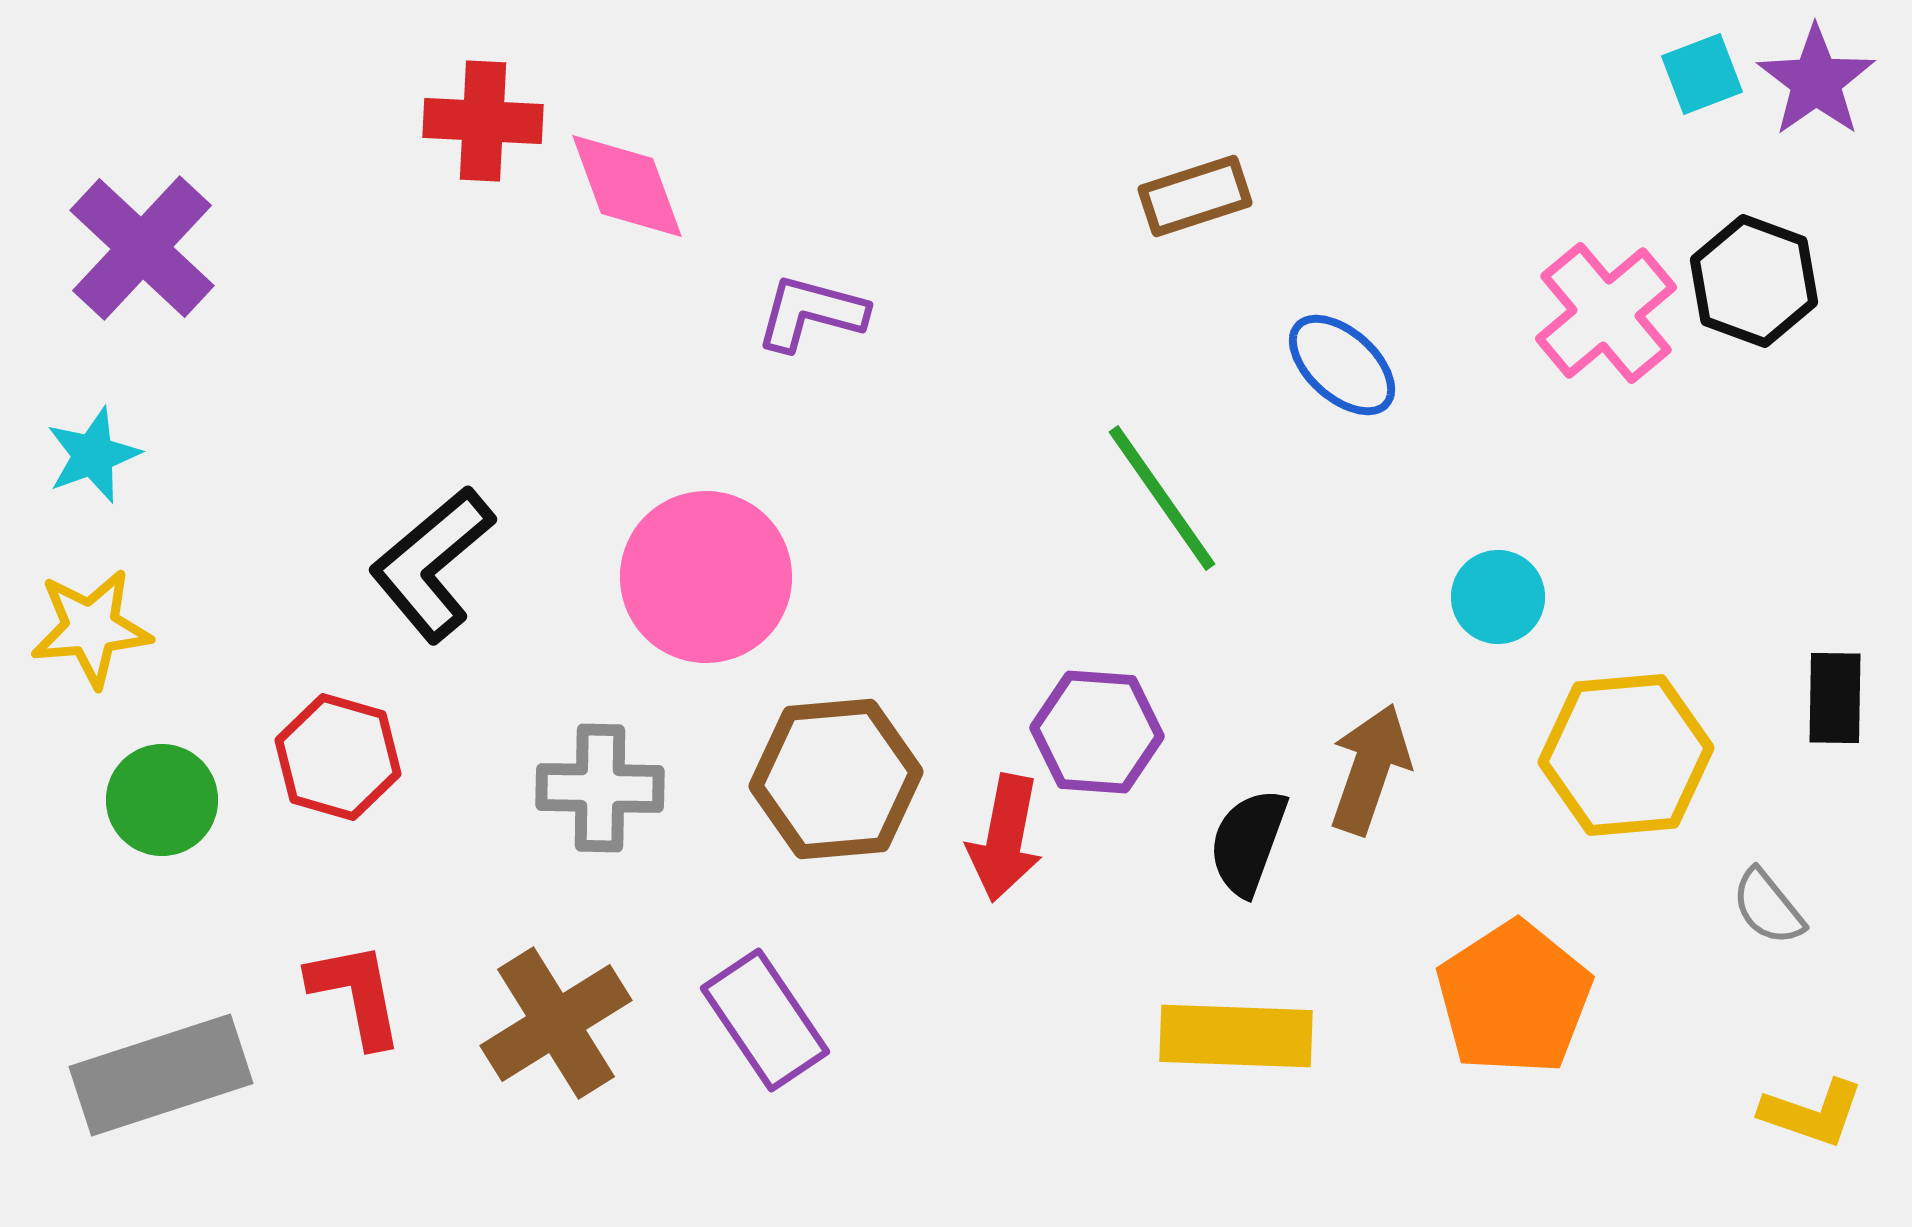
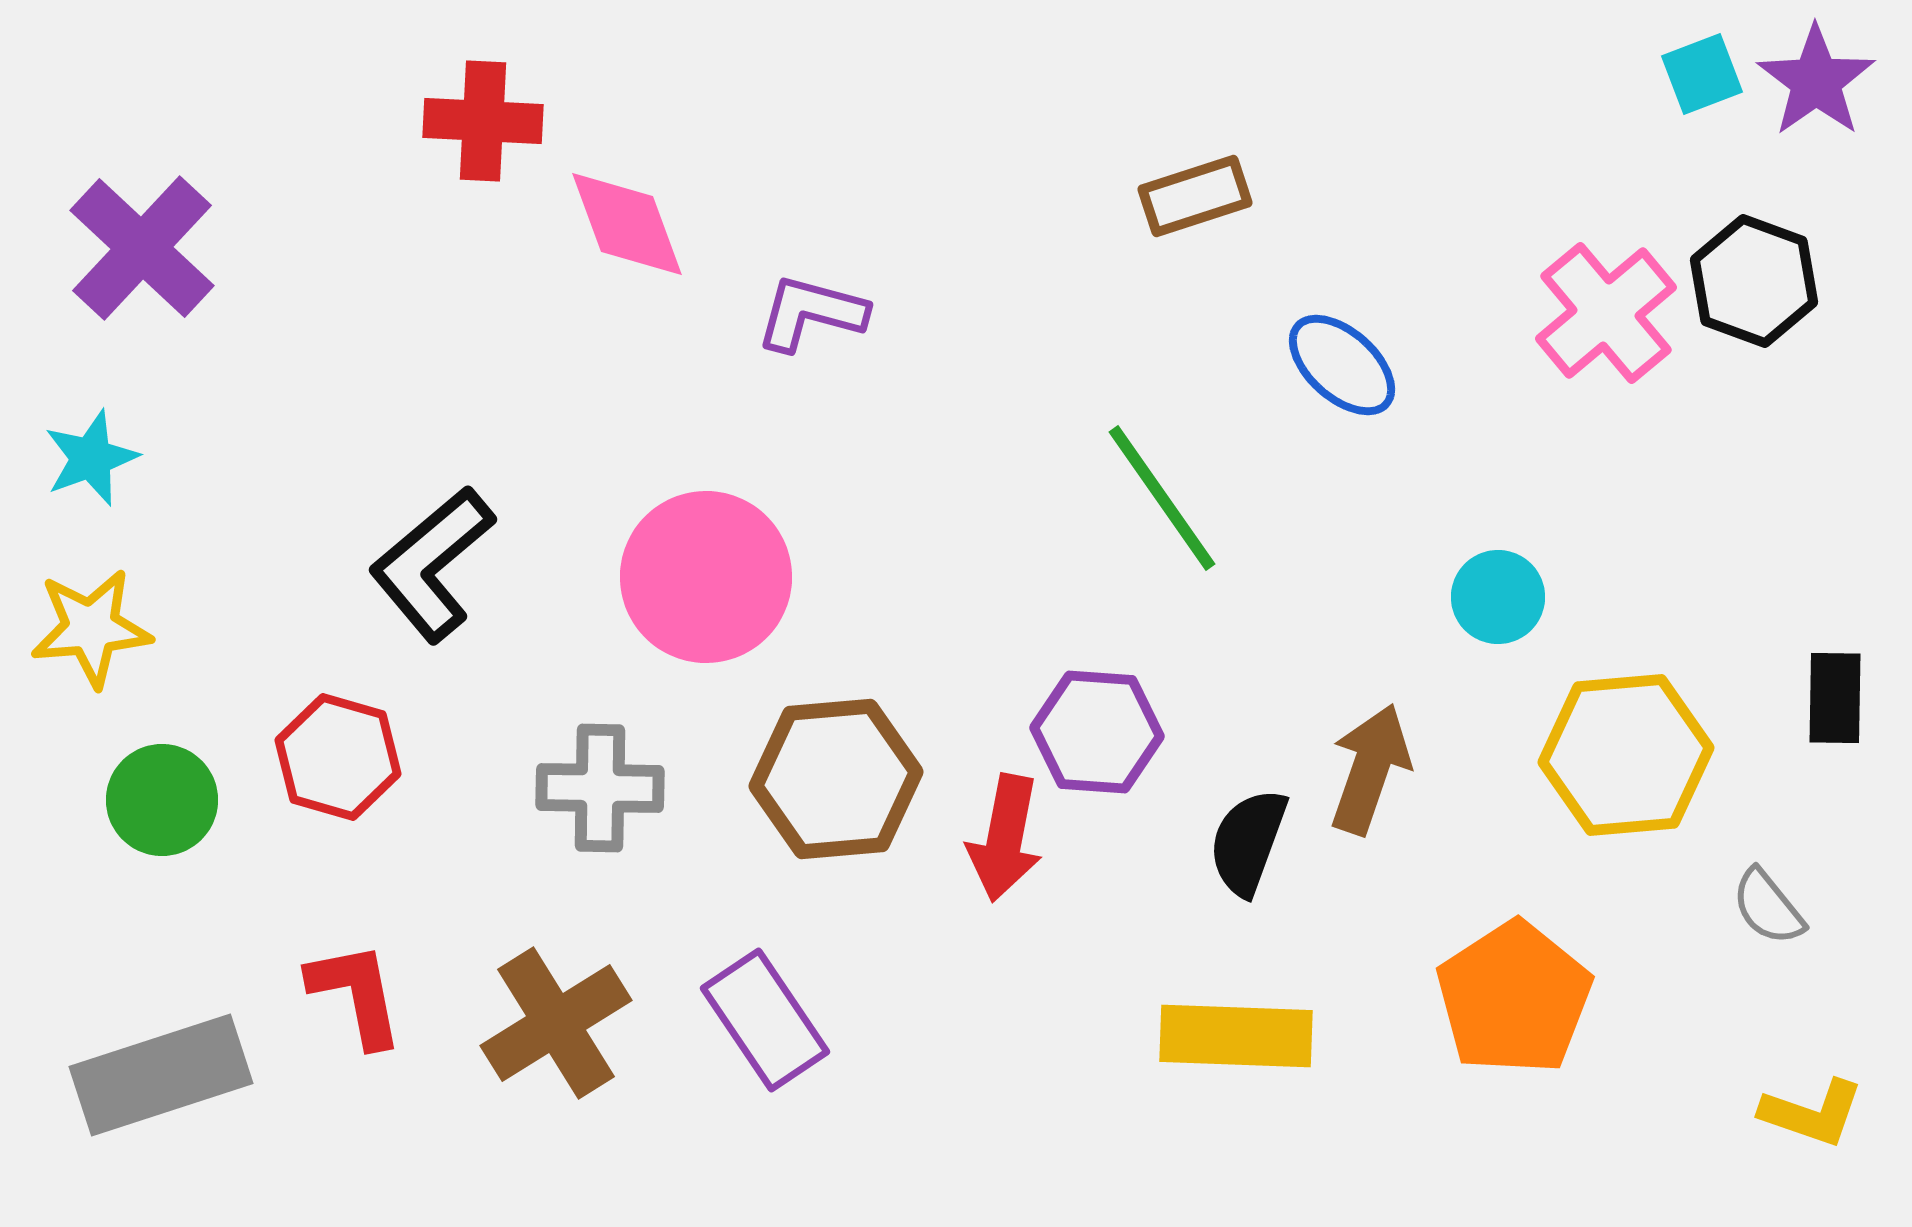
pink diamond: moved 38 px down
cyan star: moved 2 px left, 3 px down
